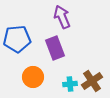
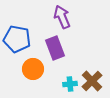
blue pentagon: rotated 16 degrees clockwise
orange circle: moved 8 px up
brown cross: rotated 10 degrees counterclockwise
